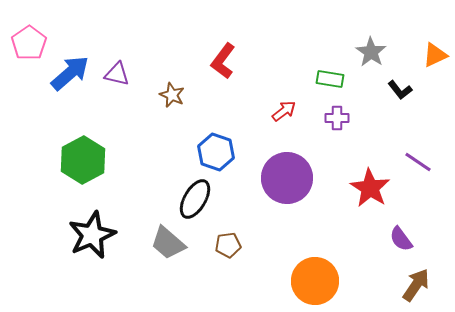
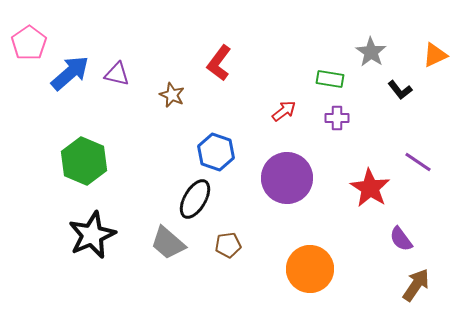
red L-shape: moved 4 px left, 2 px down
green hexagon: moved 1 px right, 1 px down; rotated 9 degrees counterclockwise
orange circle: moved 5 px left, 12 px up
